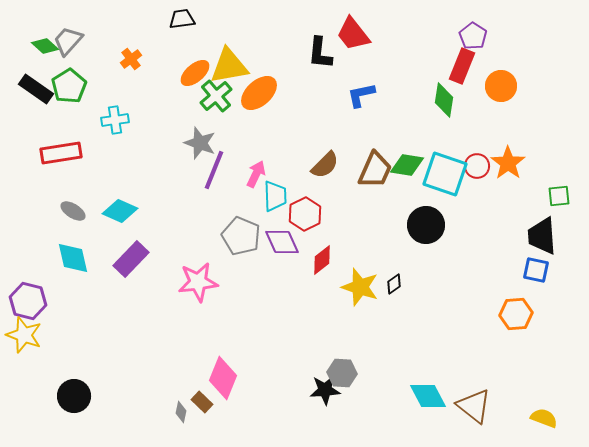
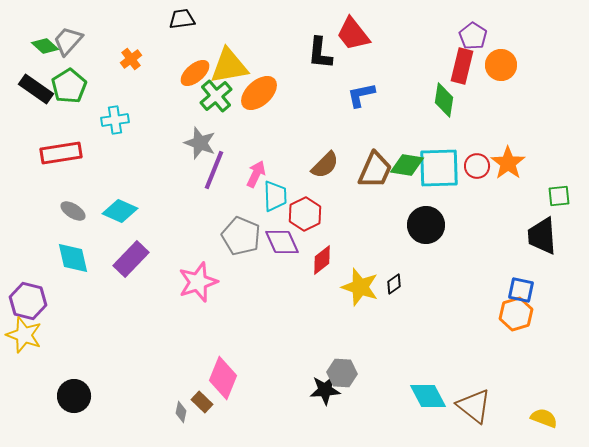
red rectangle at (462, 66): rotated 8 degrees counterclockwise
orange circle at (501, 86): moved 21 px up
cyan square at (445, 174): moved 6 px left, 6 px up; rotated 21 degrees counterclockwise
blue square at (536, 270): moved 15 px left, 20 px down
pink star at (198, 282): rotated 12 degrees counterclockwise
orange hexagon at (516, 314): rotated 12 degrees counterclockwise
